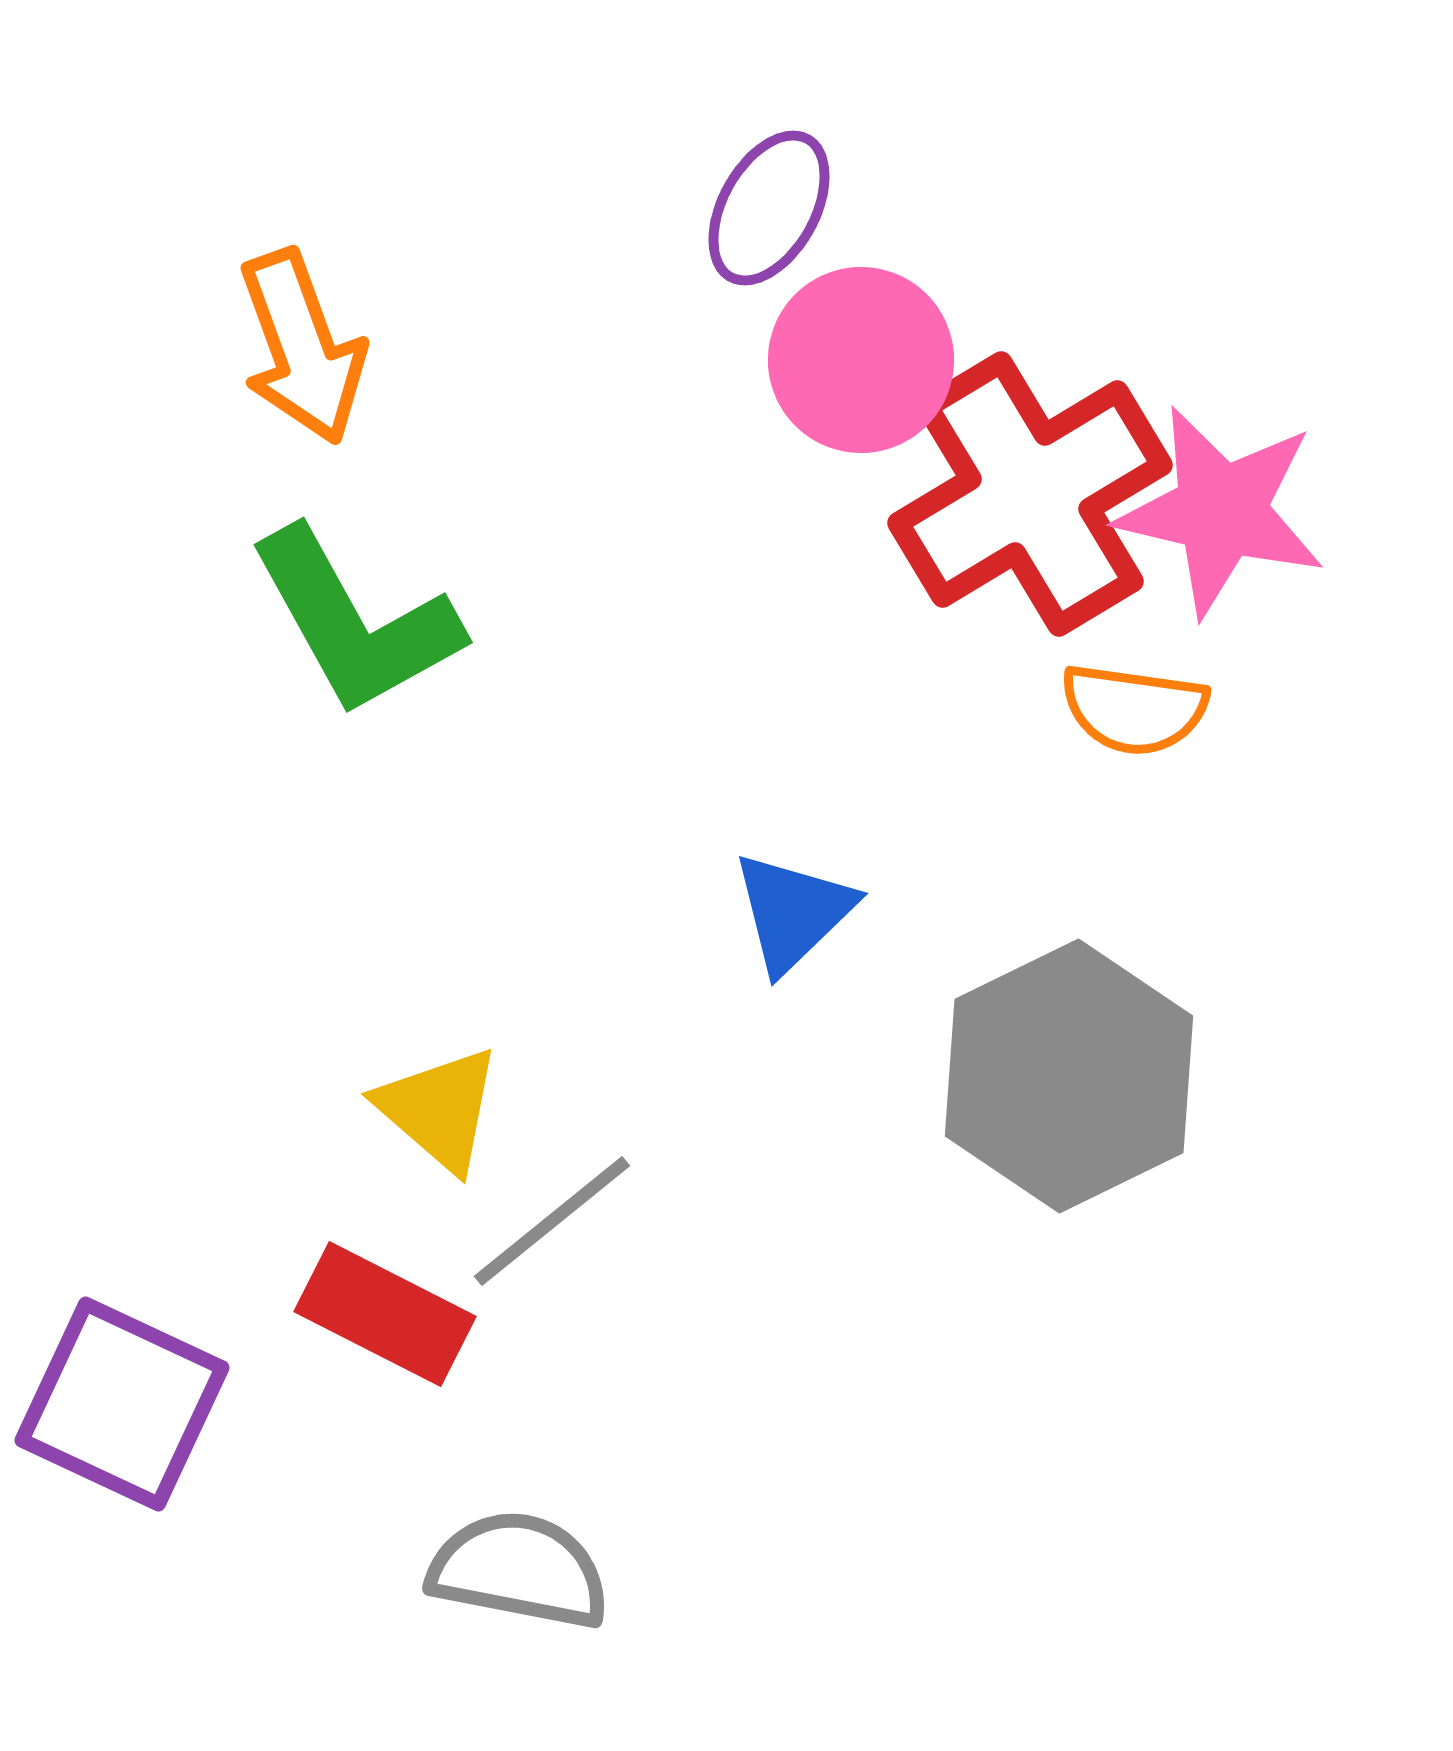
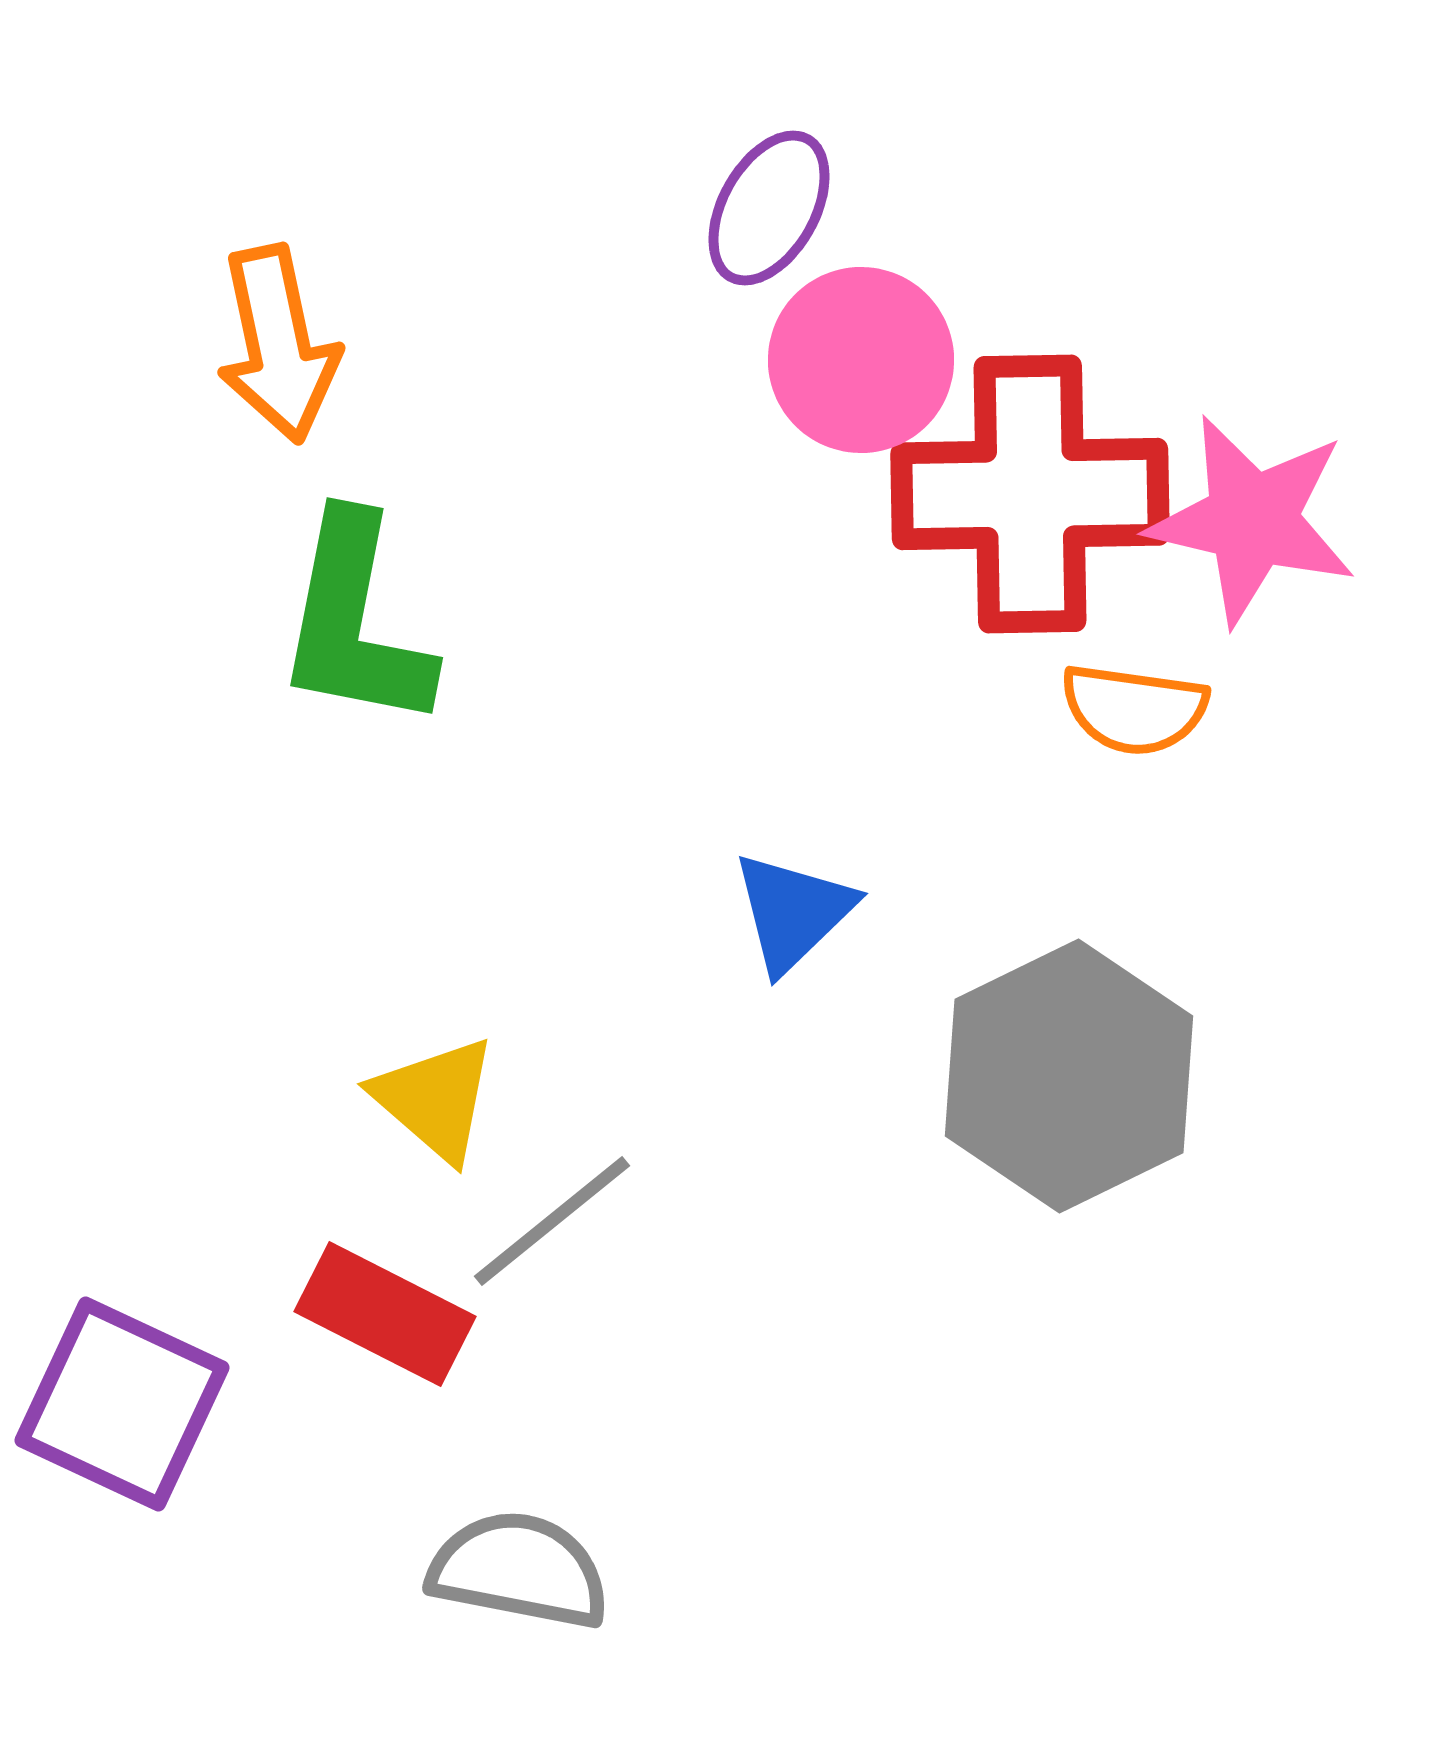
orange arrow: moved 24 px left, 3 px up; rotated 8 degrees clockwise
red cross: rotated 30 degrees clockwise
pink star: moved 31 px right, 9 px down
green L-shape: rotated 40 degrees clockwise
yellow triangle: moved 4 px left, 10 px up
